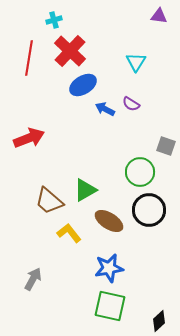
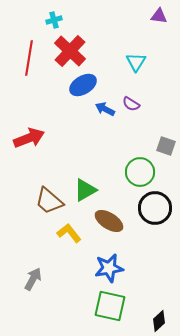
black circle: moved 6 px right, 2 px up
